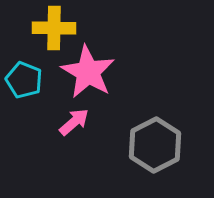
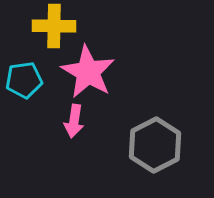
yellow cross: moved 2 px up
cyan pentagon: rotated 30 degrees counterclockwise
pink arrow: moved 1 px up; rotated 140 degrees clockwise
